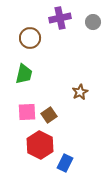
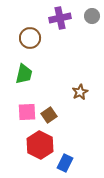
gray circle: moved 1 px left, 6 px up
